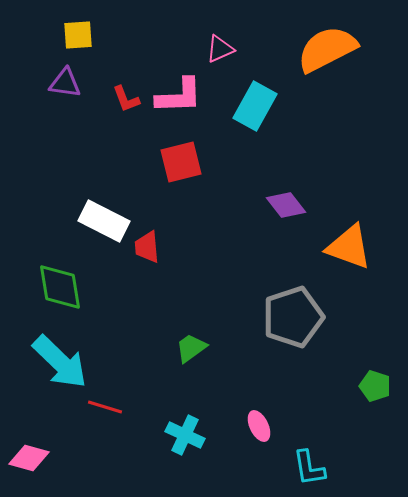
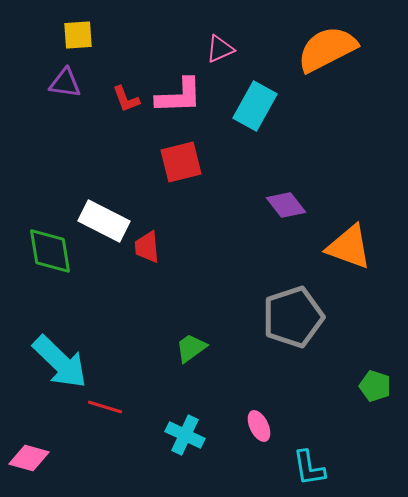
green diamond: moved 10 px left, 36 px up
